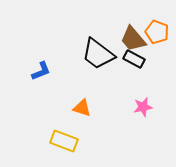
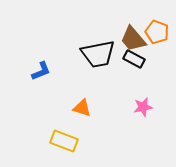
black trapezoid: rotated 48 degrees counterclockwise
